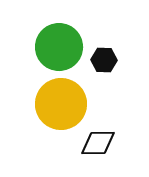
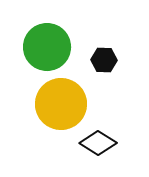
green circle: moved 12 px left
black diamond: rotated 33 degrees clockwise
